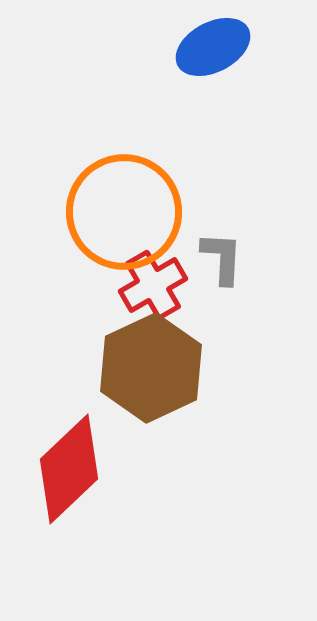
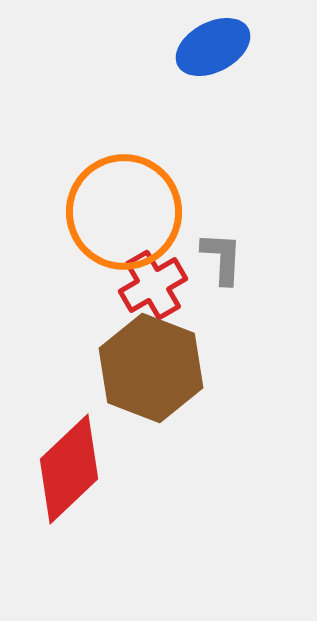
brown hexagon: rotated 14 degrees counterclockwise
